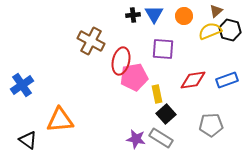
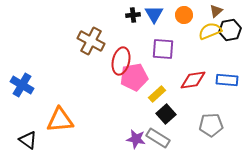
orange circle: moved 1 px up
black hexagon: rotated 25 degrees counterclockwise
blue rectangle: rotated 25 degrees clockwise
blue cross: rotated 25 degrees counterclockwise
yellow rectangle: rotated 60 degrees clockwise
gray rectangle: moved 3 px left
